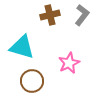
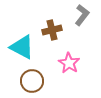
brown cross: moved 2 px right, 15 px down
cyan triangle: rotated 12 degrees clockwise
pink star: rotated 15 degrees counterclockwise
